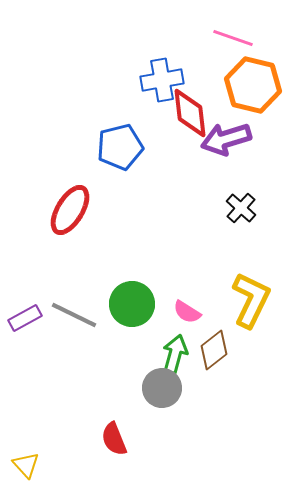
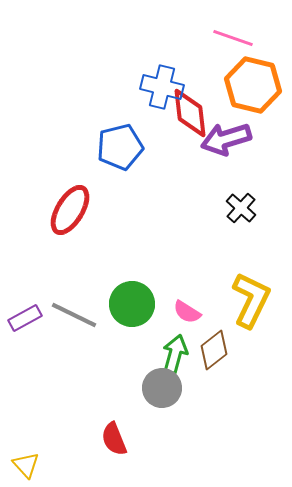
blue cross: moved 7 px down; rotated 24 degrees clockwise
